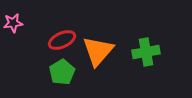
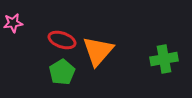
red ellipse: rotated 44 degrees clockwise
green cross: moved 18 px right, 7 px down
